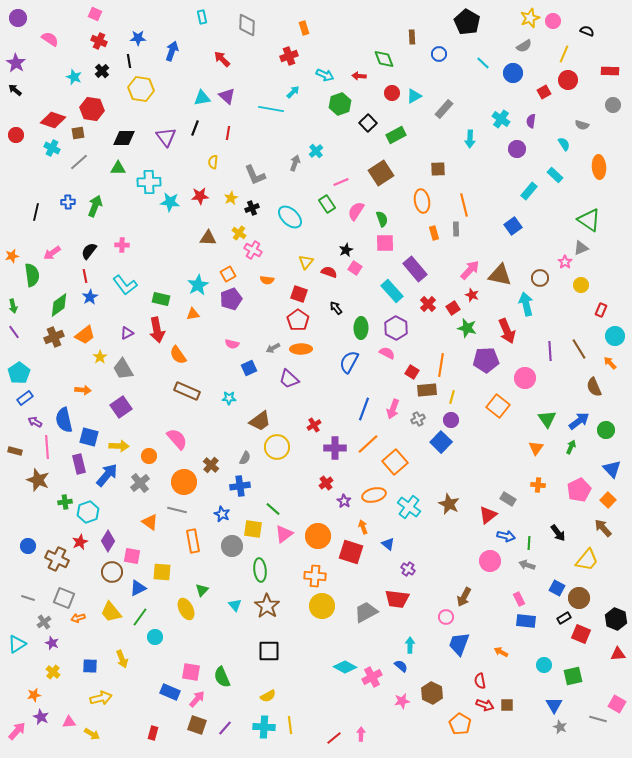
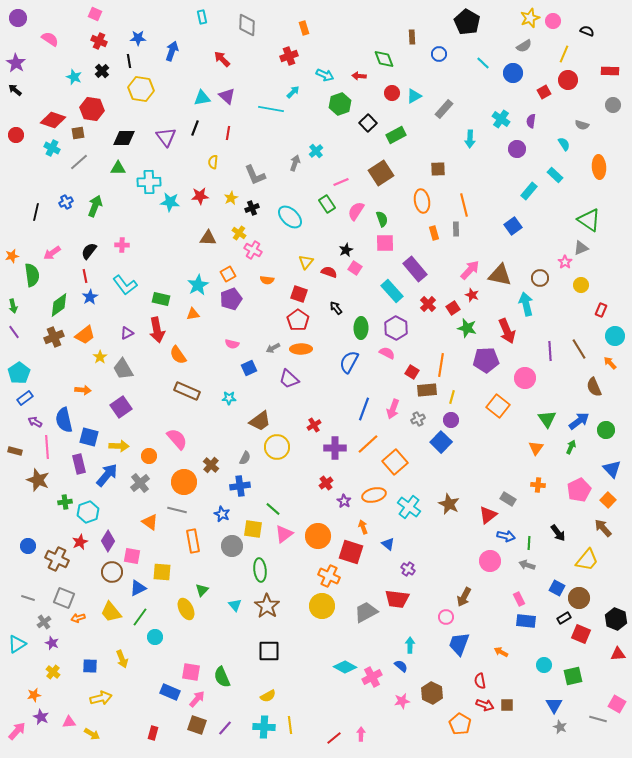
blue cross at (68, 202): moved 2 px left; rotated 24 degrees counterclockwise
orange cross at (315, 576): moved 14 px right; rotated 20 degrees clockwise
